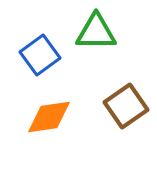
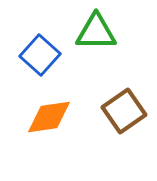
blue square: rotated 12 degrees counterclockwise
brown square: moved 2 px left, 5 px down
